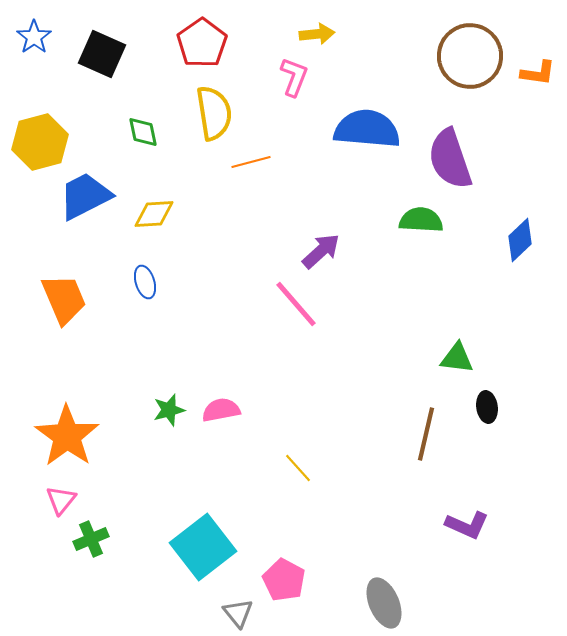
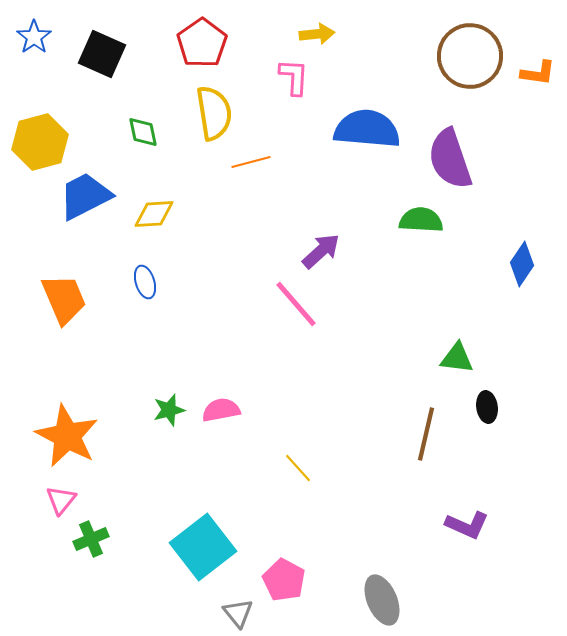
pink L-shape: rotated 18 degrees counterclockwise
blue diamond: moved 2 px right, 24 px down; rotated 12 degrees counterclockwise
orange star: rotated 8 degrees counterclockwise
gray ellipse: moved 2 px left, 3 px up
